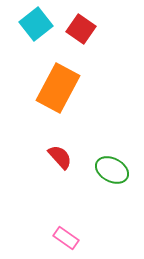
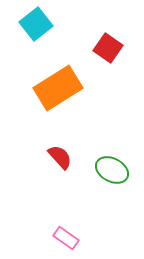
red square: moved 27 px right, 19 px down
orange rectangle: rotated 30 degrees clockwise
